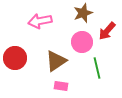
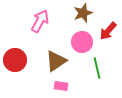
pink arrow: rotated 130 degrees clockwise
red arrow: moved 1 px right
red circle: moved 2 px down
